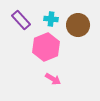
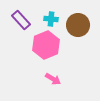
pink hexagon: moved 2 px up
